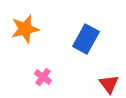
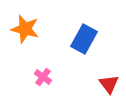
orange star: rotated 28 degrees clockwise
blue rectangle: moved 2 px left
